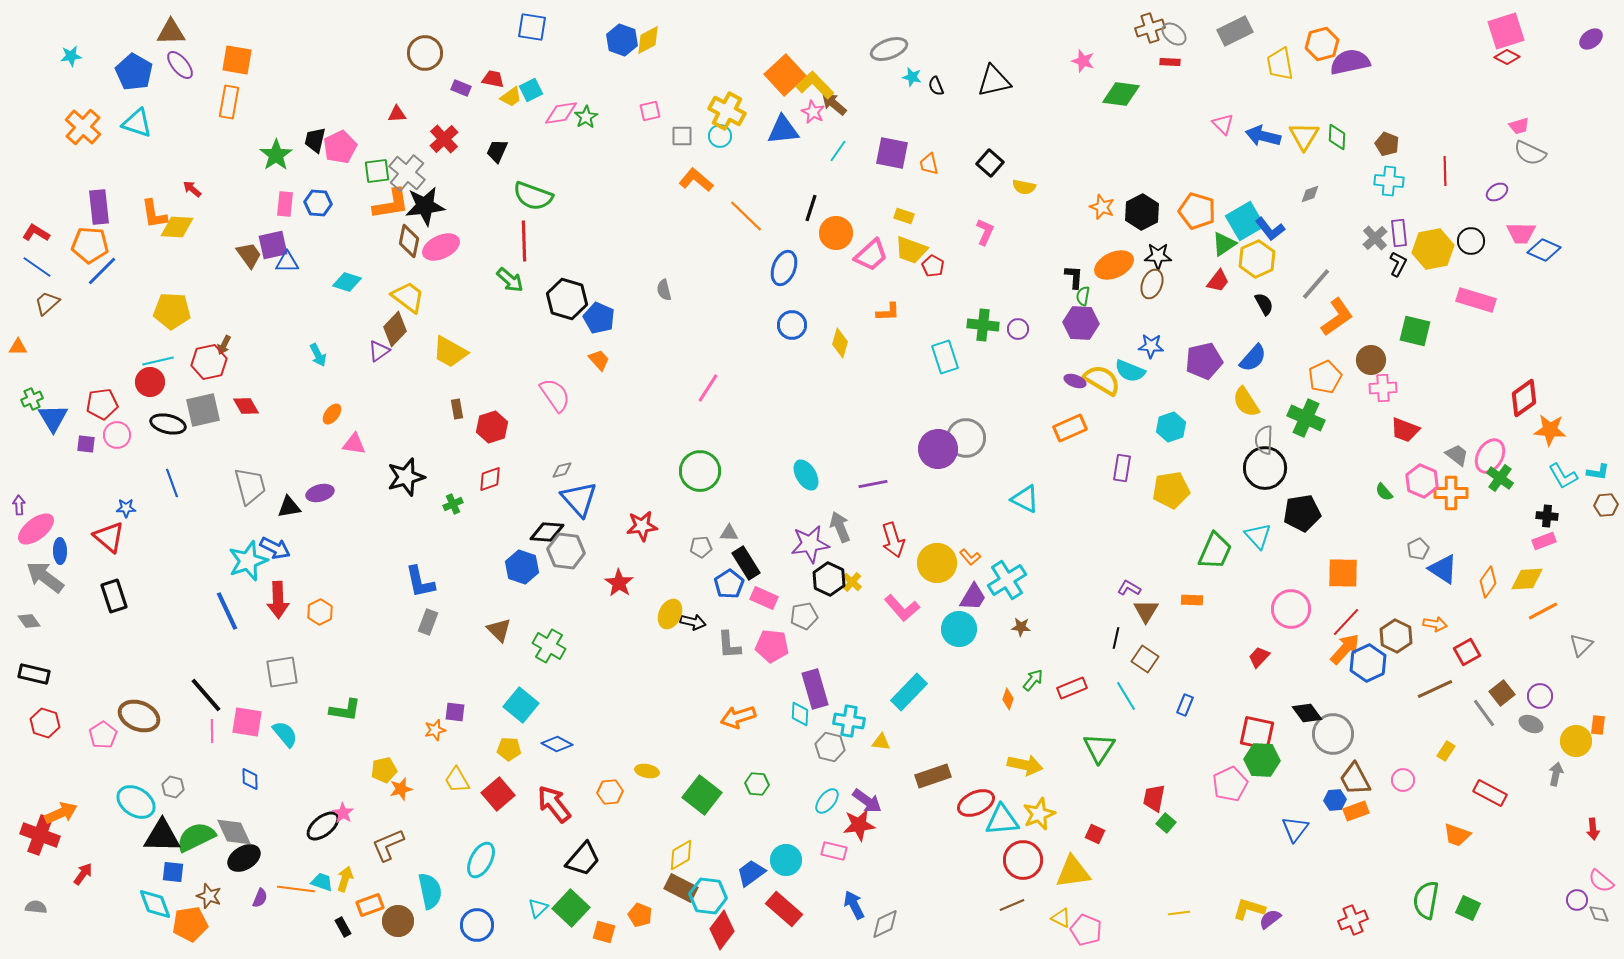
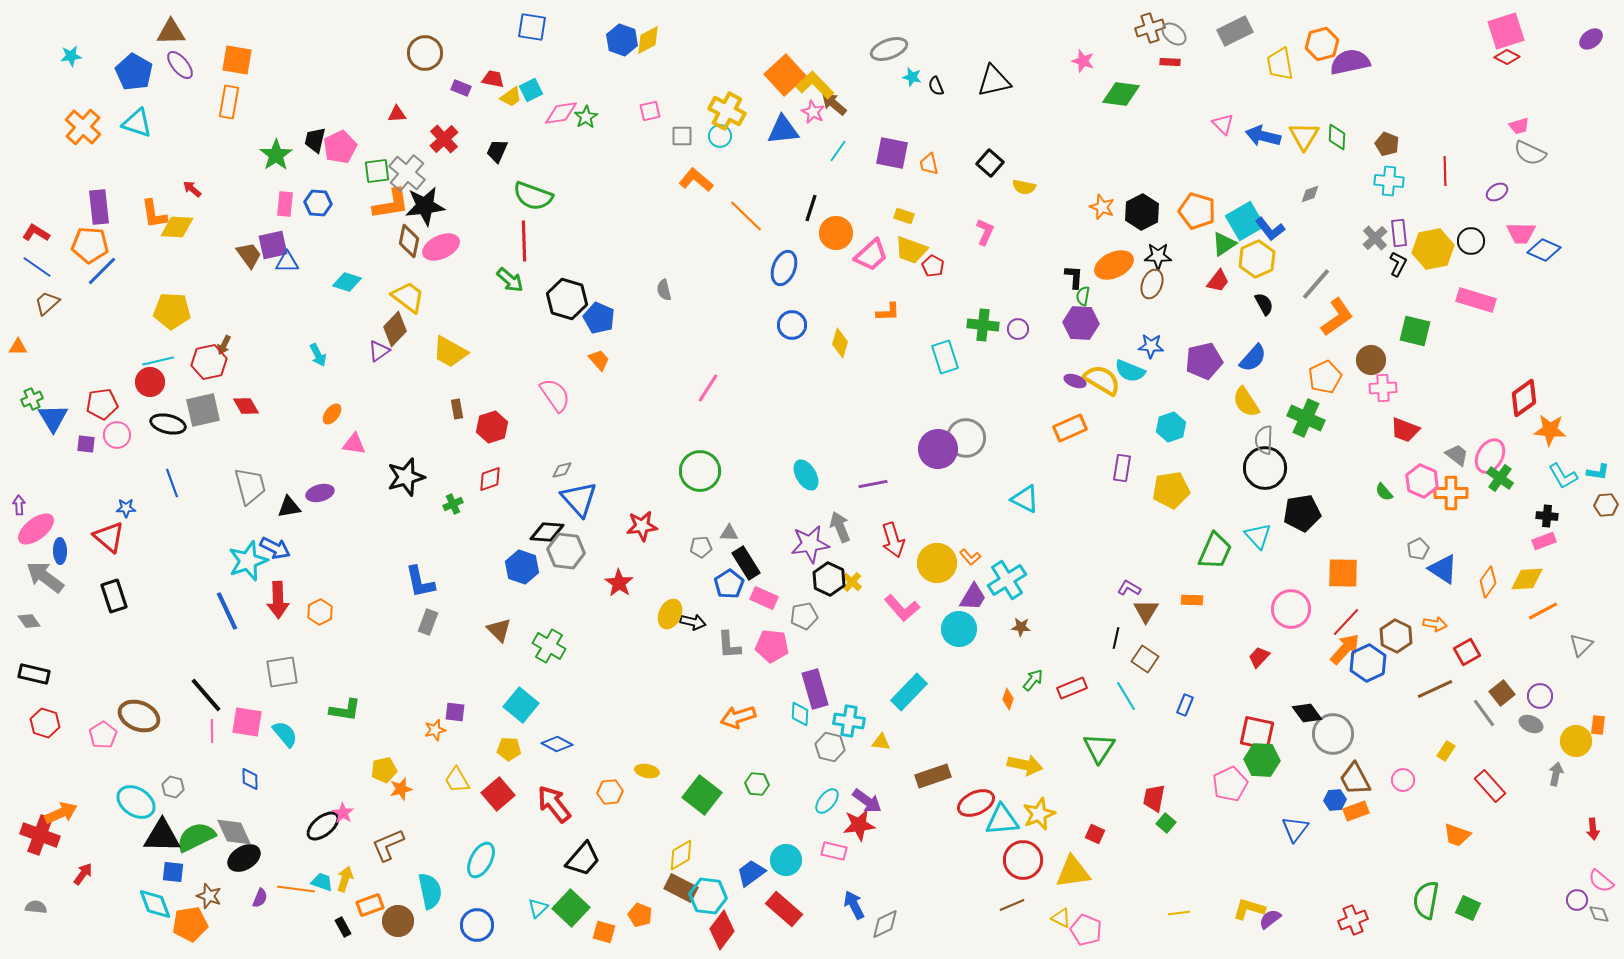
red rectangle at (1490, 793): moved 7 px up; rotated 20 degrees clockwise
